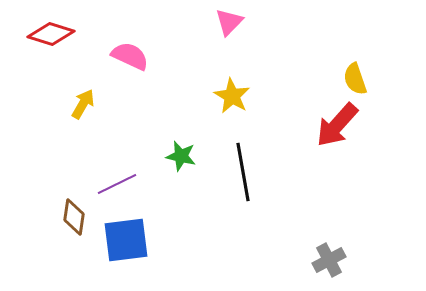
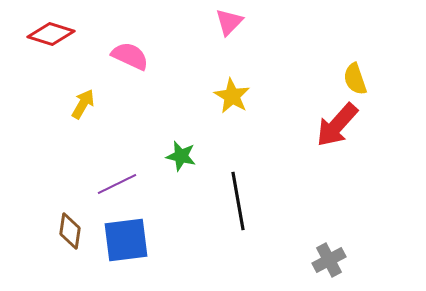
black line: moved 5 px left, 29 px down
brown diamond: moved 4 px left, 14 px down
